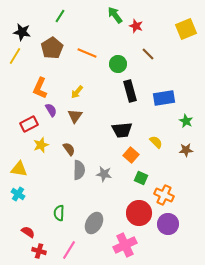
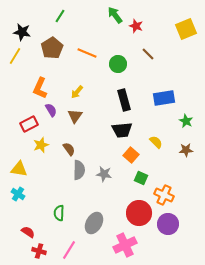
black rectangle: moved 6 px left, 9 px down
